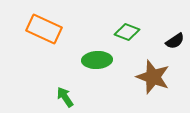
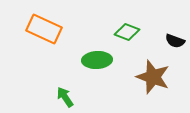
black semicircle: rotated 54 degrees clockwise
